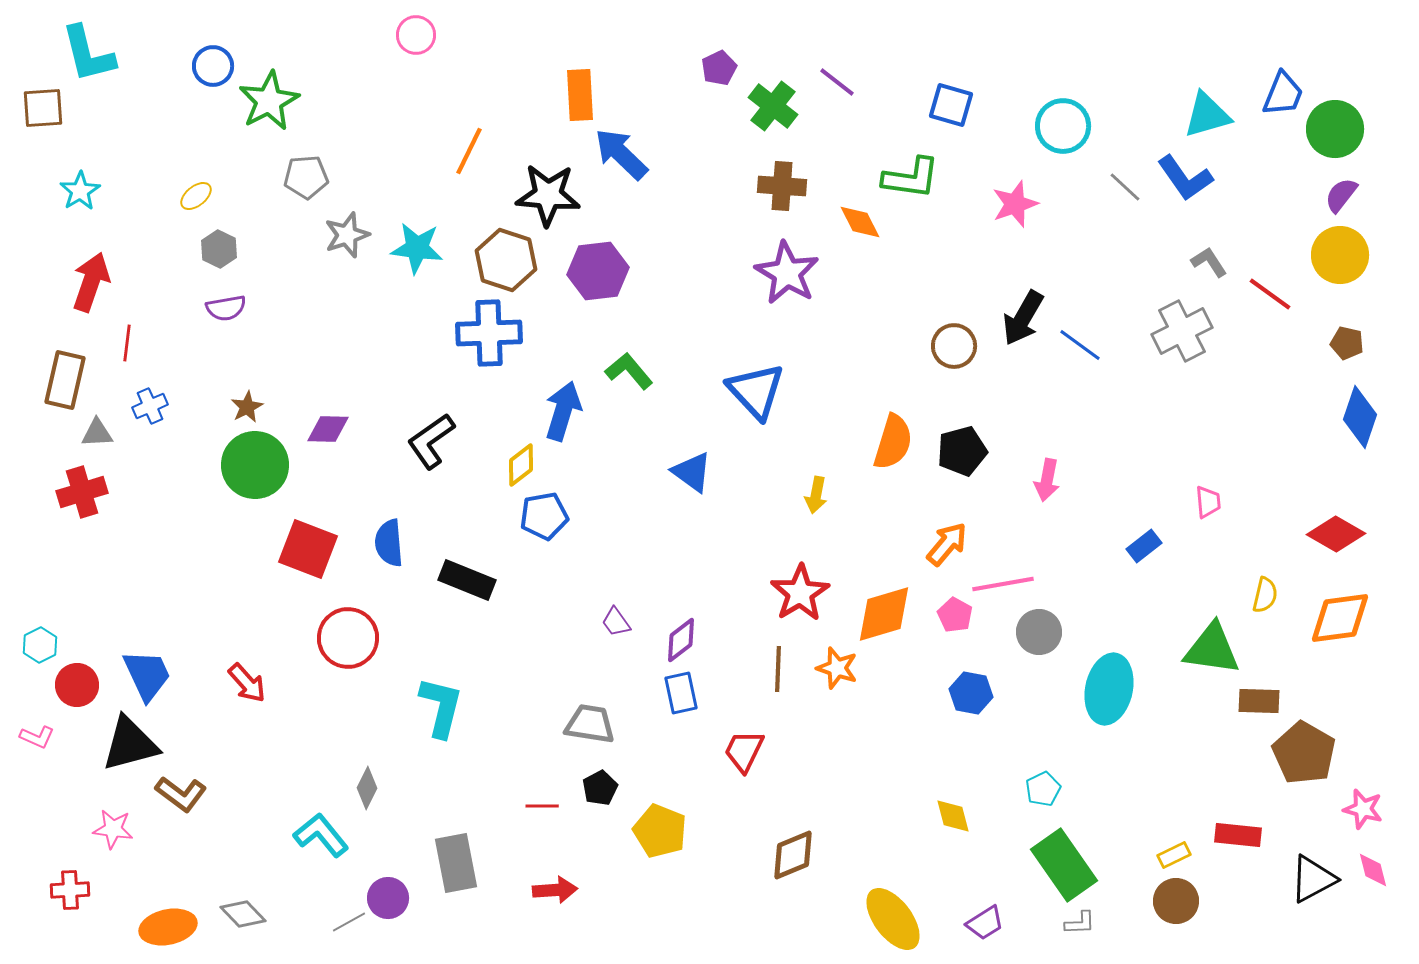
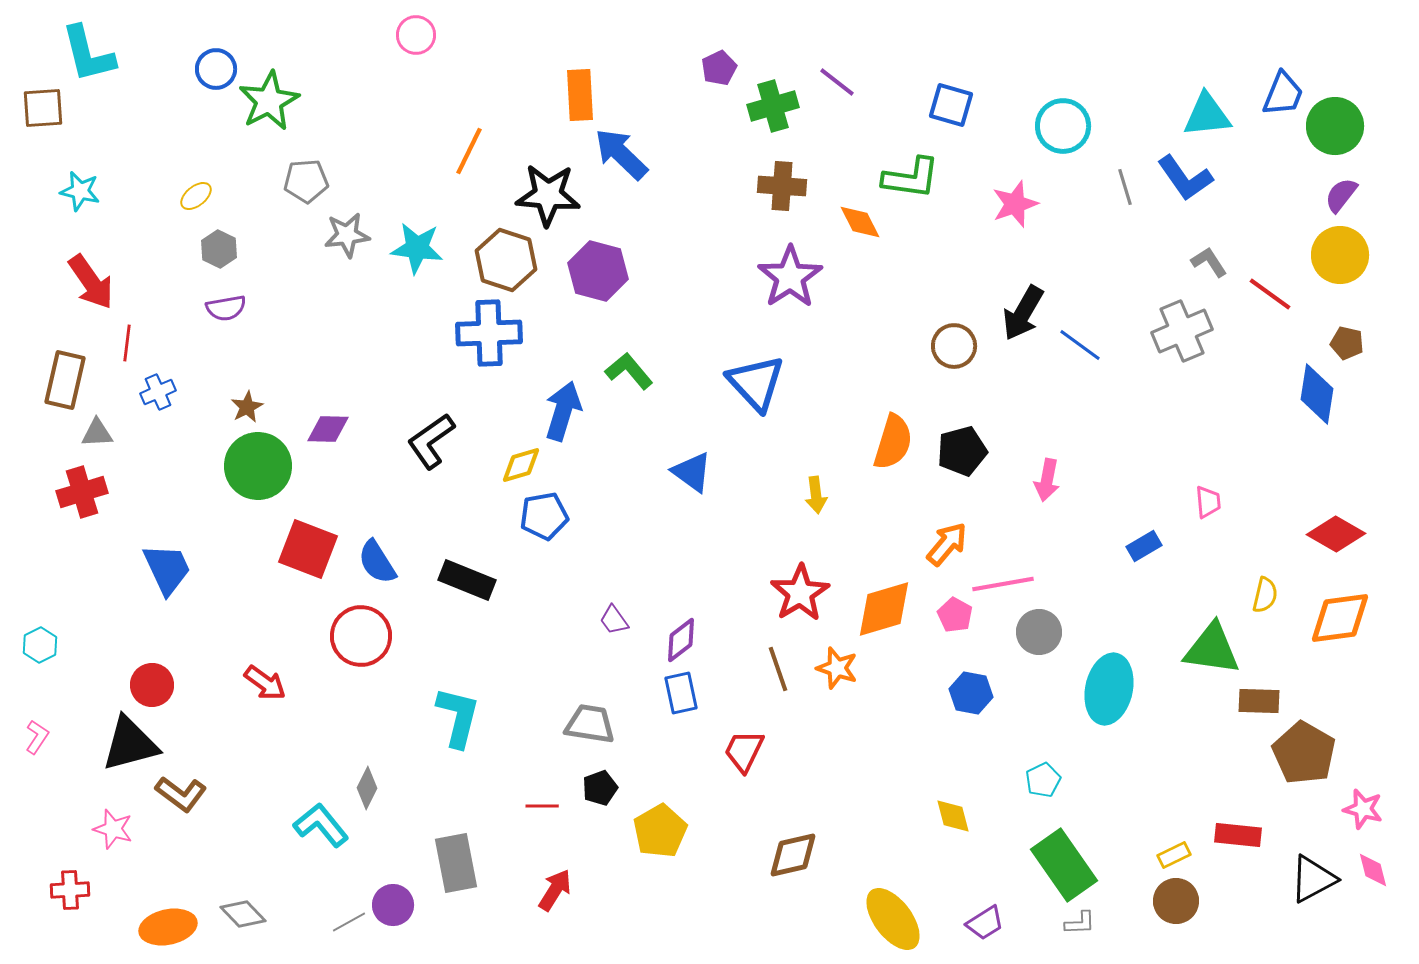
blue circle at (213, 66): moved 3 px right, 3 px down
green cross at (773, 106): rotated 36 degrees clockwise
cyan triangle at (1207, 115): rotated 10 degrees clockwise
green circle at (1335, 129): moved 3 px up
gray pentagon at (306, 177): moved 4 px down
gray line at (1125, 187): rotated 30 degrees clockwise
cyan star at (80, 191): rotated 27 degrees counterclockwise
gray star at (347, 235): rotated 12 degrees clockwise
purple hexagon at (598, 271): rotated 22 degrees clockwise
purple star at (787, 273): moved 3 px right, 4 px down; rotated 8 degrees clockwise
red arrow at (91, 282): rotated 126 degrees clockwise
black arrow at (1023, 318): moved 5 px up
gray cross at (1182, 331): rotated 4 degrees clockwise
blue triangle at (756, 391): moved 8 px up
blue cross at (150, 406): moved 8 px right, 14 px up
blue diamond at (1360, 417): moved 43 px left, 23 px up; rotated 10 degrees counterclockwise
green circle at (255, 465): moved 3 px right, 1 px down
yellow diamond at (521, 465): rotated 21 degrees clockwise
yellow arrow at (816, 495): rotated 18 degrees counterclockwise
blue semicircle at (389, 543): moved 12 px left, 19 px down; rotated 27 degrees counterclockwise
blue rectangle at (1144, 546): rotated 8 degrees clockwise
orange diamond at (884, 614): moved 5 px up
purple trapezoid at (616, 622): moved 2 px left, 2 px up
red circle at (348, 638): moved 13 px right, 2 px up
brown line at (778, 669): rotated 21 degrees counterclockwise
blue trapezoid at (147, 675): moved 20 px right, 106 px up
red arrow at (247, 683): moved 18 px right; rotated 12 degrees counterclockwise
red circle at (77, 685): moved 75 px right
cyan L-shape at (441, 707): moved 17 px right, 10 px down
pink L-shape at (37, 737): rotated 80 degrees counterclockwise
black pentagon at (600, 788): rotated 8 degrees clockwise
cyan pentagon at (1043, 789): moved 9 px up
pink star at (113, 829): rotated 9 degrees clockwise
yellow pentagon at (660, 831): rotated 20 degrees clockwise
cyan L-shape at (321, 835): moved 10 px up
brown diamond at (793, 855): rotated 10 degrees clockwise
red arrow at (555, 890): rotated 54 degrees counterclockwise
purple circle at (388, 898): moved 5 px right, 7 px down
